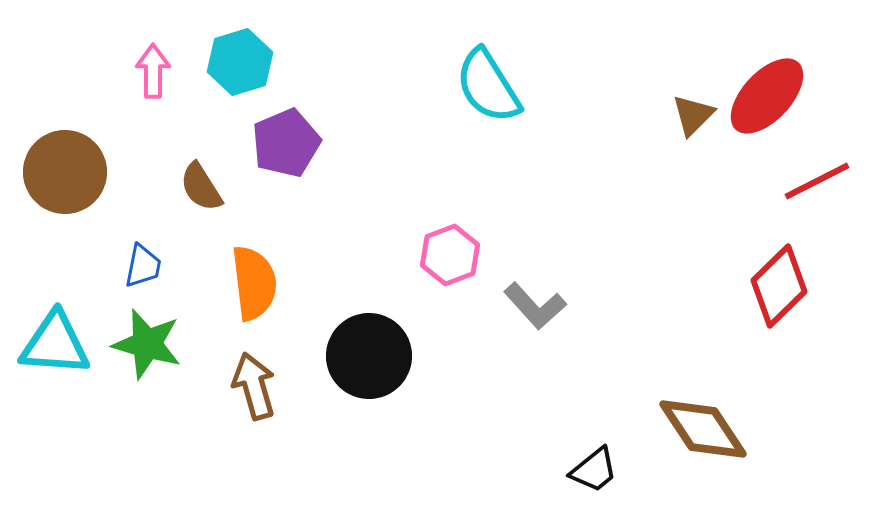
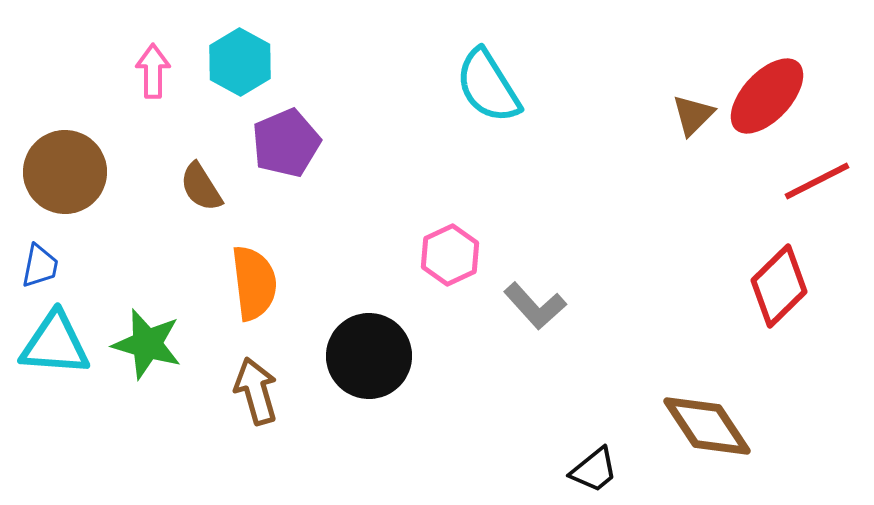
cyan hexagon: rotated 14 degrees counterclockwise
pink hexagon: rotated 4 degrees counterclockwise
blue trapezoid: moved 103 px left
brown arrow: moved 2 px right, 5 px down
brown diamond: moved 4 px right, 3 px up
